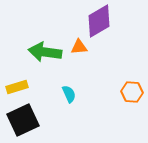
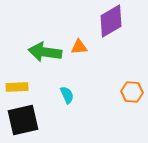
purple diamond: moved 12 px right
yellow rectangle: rotated 15 degrees clockwise
cyan semicircle: moved 2 px left, 1 px down
black square: rotated 12 degrees clockwise
